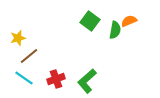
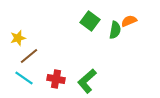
red cross: rotated 30 degrees clockwise
